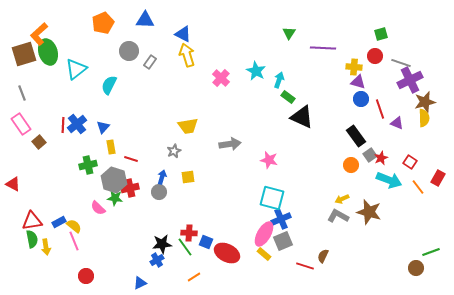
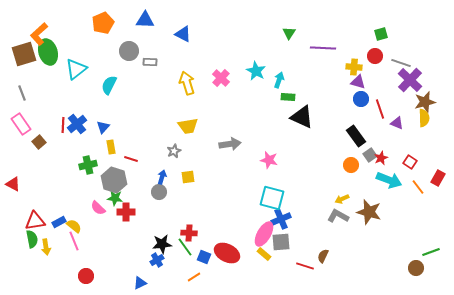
yellow arrow at (187, 55): moved 28 px down
gray rectangle at (150, 62): rotated 56 degrees clockwise
purple cross at (410, 80): rotated 20 degrees counterclockwise
green rectangle at (288, 97): rotated 32 degrees counterclockwise
red cross at (130, 188): moved 4 px left, 24 px down; rotated 12 degrees clockwise
red triangle at (32, 221): moved 3 px right
gray square at (283, 241): moved 2 px left, 1 px down; rotated 18 degrees clockwise
blue square at (206, 242): moved 2 px left, 15 px down
